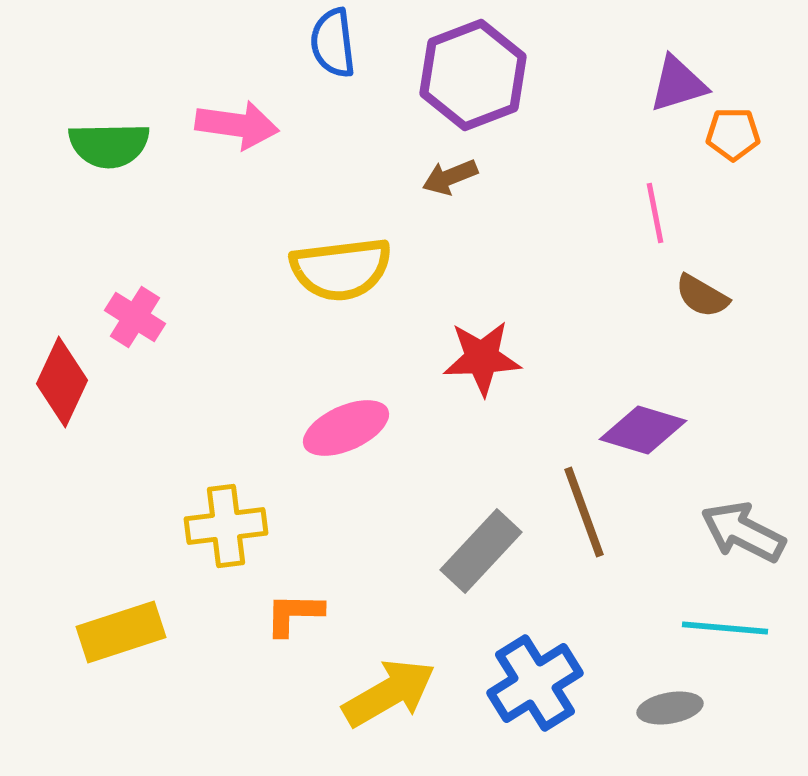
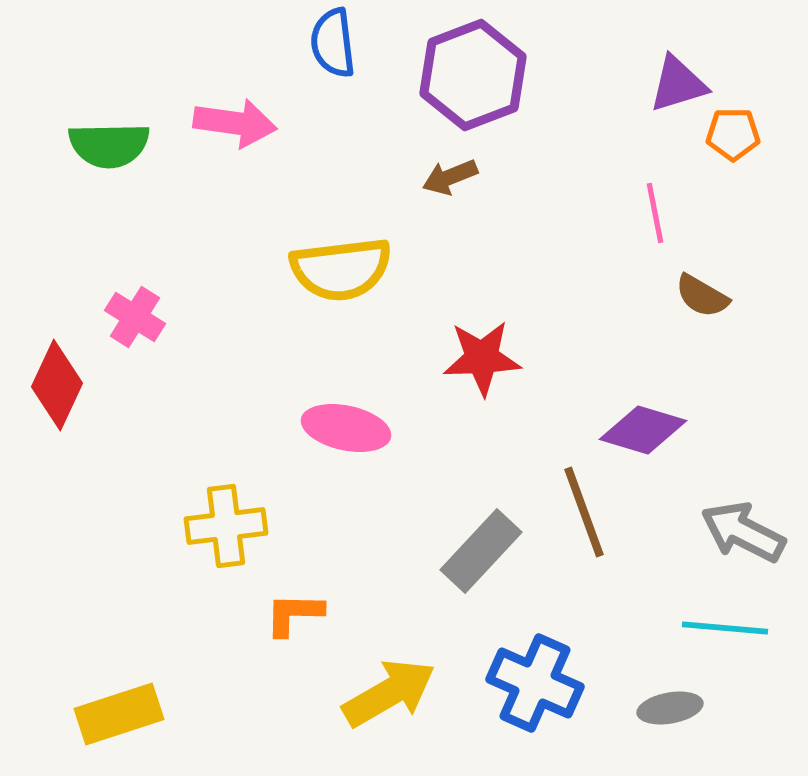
pink arrow: moved 2 px left, 2 px up
red diamond: moved 5 px left, 3 px down
pink ellipse: rotated 36 degrees clockwise
yellow rectangle: moved 2 px left, 82 px down
blue cross: rotated 34 degrees counterclockwise
